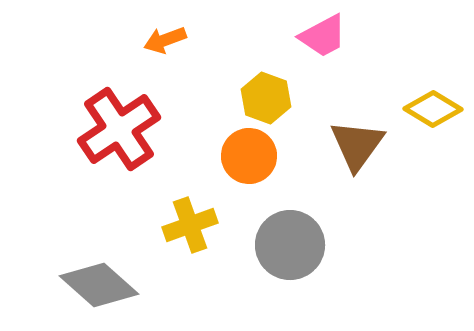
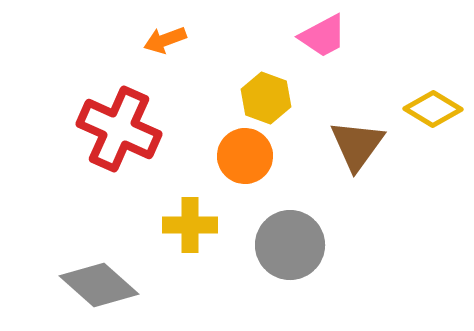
red cross: rotated 32 degrees counterclockwise
orange circle: moved 4 px left
yellow cross: rotated 20 degrees clockwise
